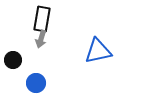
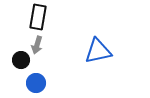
black rectangle: moved 4 px left, 2 px up
gray arrow: moved 4 px left, 6 px down
black circle: moved 8 px right
